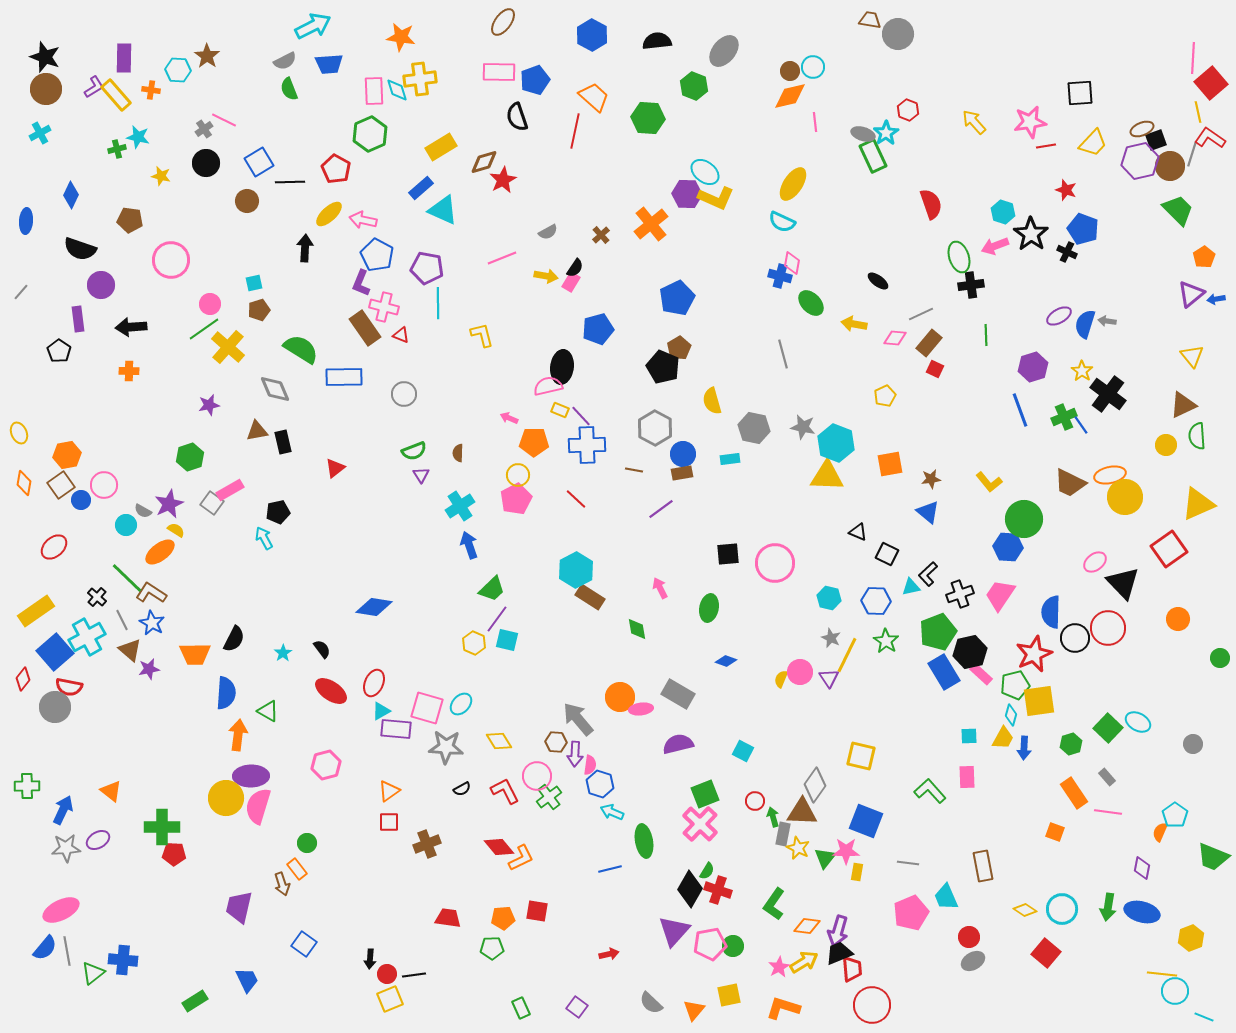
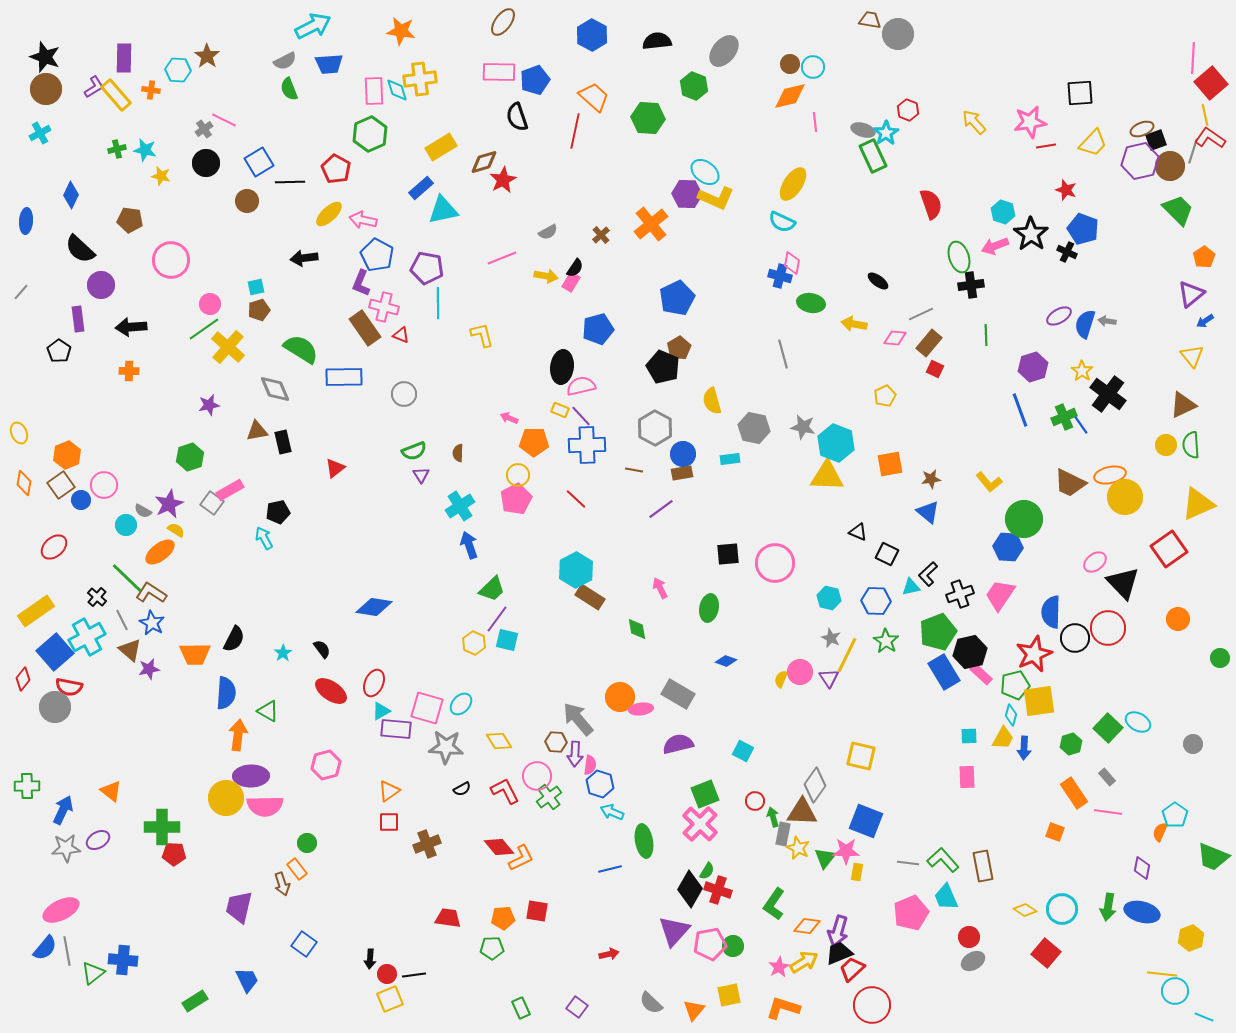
orange star at (401, 37): moved 6 px up
brown circle at (790, 71): moved 7 px up
yellow line at (1198, 112): moved 7 px right, 3 px down
gray ellipse at (863, 134): moved 4 px up
cyan star at (138, 137): moved 7 px right, 13 px down
gray line at (1192, 154): moved 1 px right, 3 px up
cyan triangle at (443, 210): rotated 36 degrees counterclockwise
black arrow at (305, 248): moved 1 px left, 10 px down; rotated 100 degrees counterclockwise
black semicircle at (80, 249): rotated 24 degrees clockwise
cyan square at (254, 283): moved 2 px right, 4 px down
blue arrow at (1216, 299): moved 11 px left, 22 px down; rotated 24 degrees counterclockwise
green ellipse at (811, 303): rotated 36 degrees counterclockwise
pink semicircle at (548, 386): moved 33 px right
green semicircle at (1197, 436): moved 6 px left, 9 px down
orange hexagon at (67, 455): rotated 12 degrees counterclockwise
green L-shape at (930, 791): moved 13 px right, 69 px down
pink semicircle at (258, 806): moved 7 px right; rotated 108 degrees counterclockwise
red trapezoid at (852, 969): rotated 128 degrees counterclockwise
